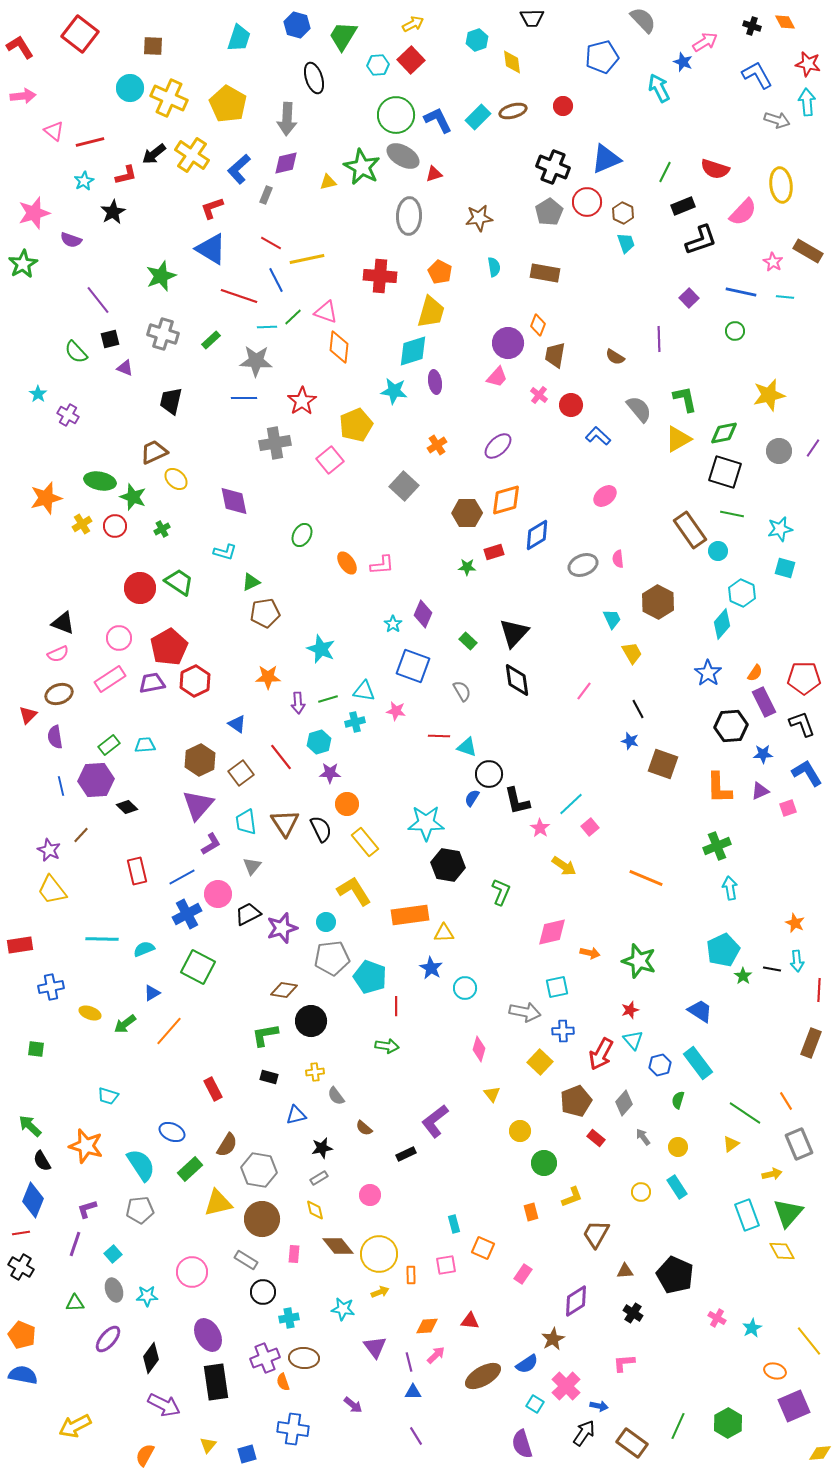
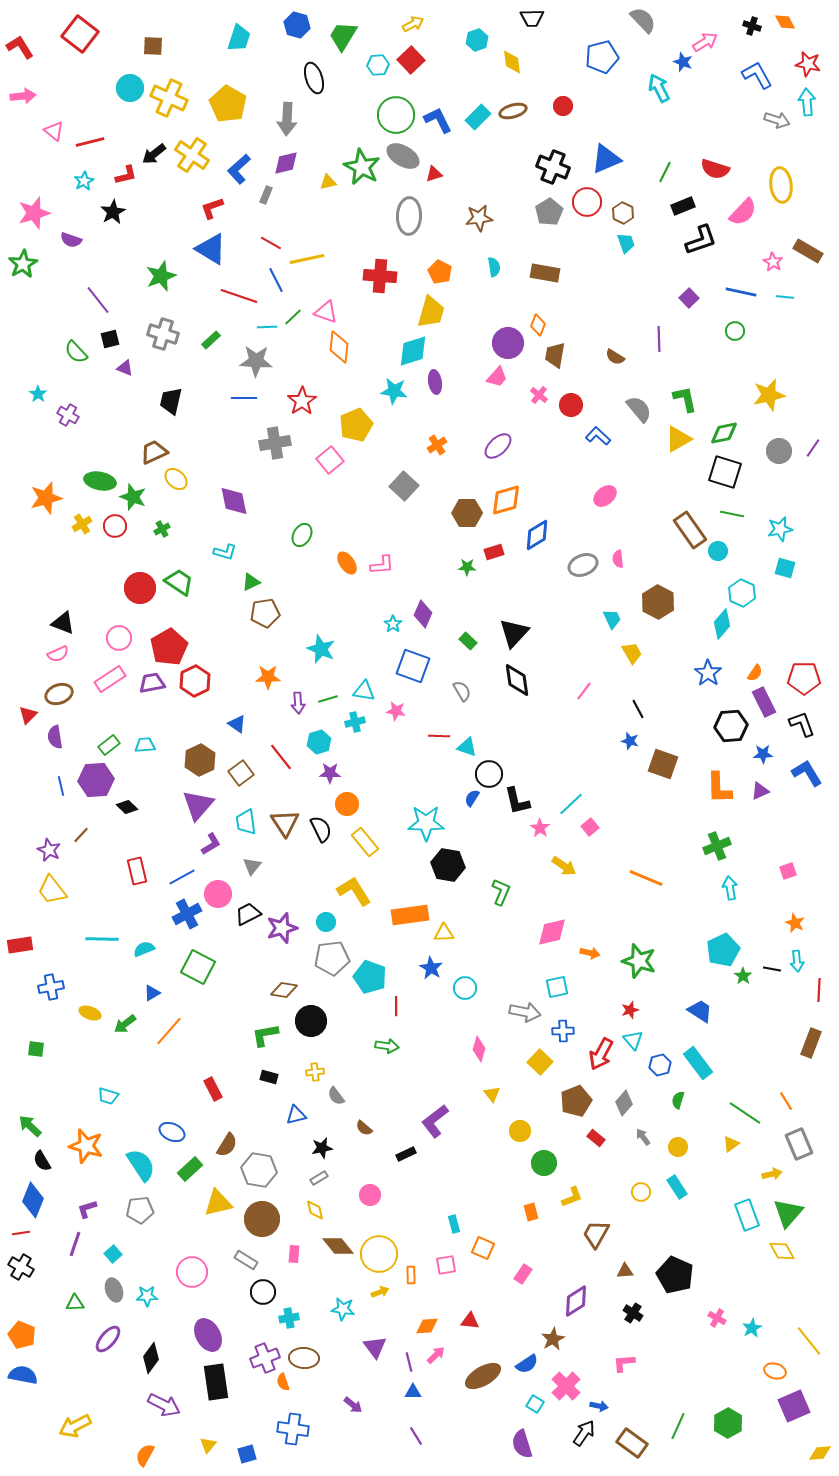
pink square at (788, 808): moved 63 px down
